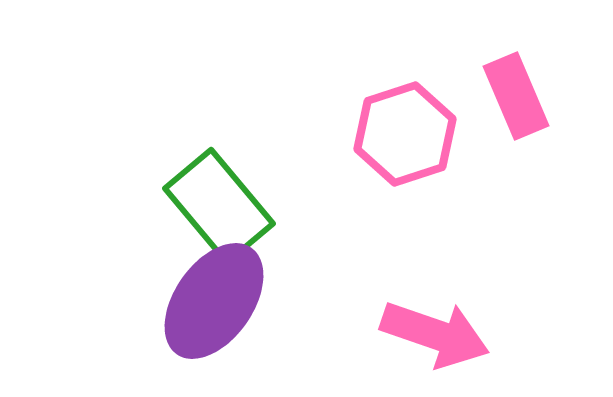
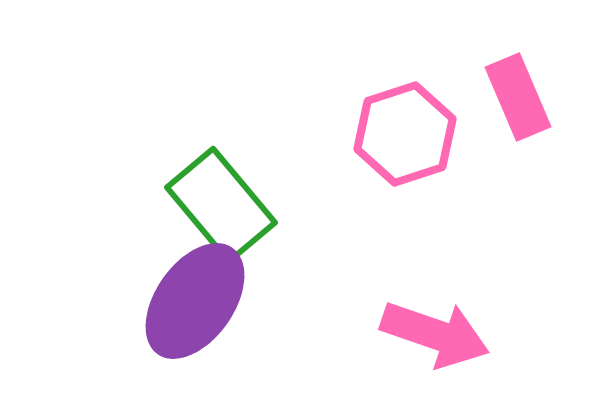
pink rectangle: moved 2 px right, 1 px down
green rectangle: moved 2 px right, 1 px up
purple ellipse: moved 19 px left
